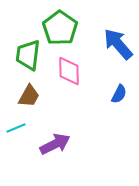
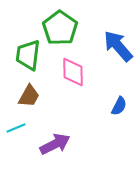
blue arrow: moved 2 px down
pink diamond: moved 4 px right, 1 px down
blue semicircle: moved 12 px down
